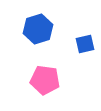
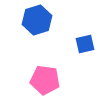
blue hexagon: moved 1 px left, 9 px up
